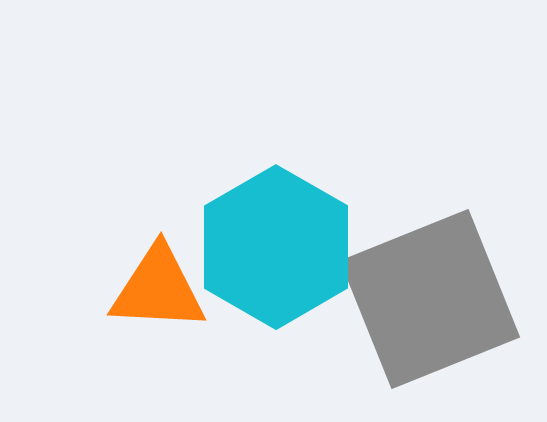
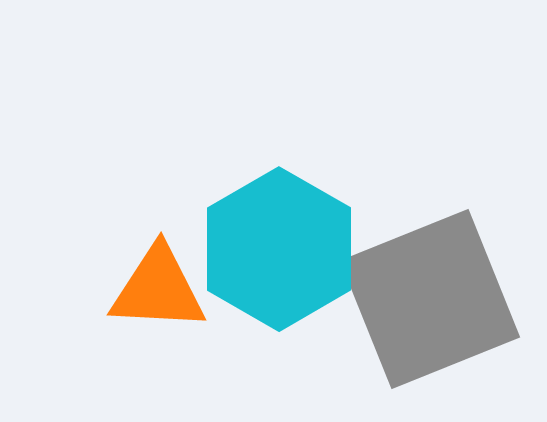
cyan hexagon: moved 3 px right, 2 px down
